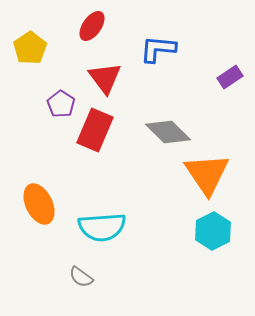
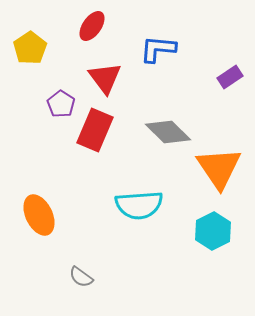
orange triangle: moved 12 px right, 6 px up
orange ellipse: moved 11 px down
cyan semicircle: moved 37 px right, 22 px up
